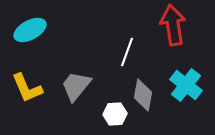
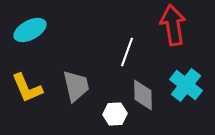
gray trapezoid: rotated 128 degrees clockwise
gray diamond: rotated 12 degrees counterclockwise
